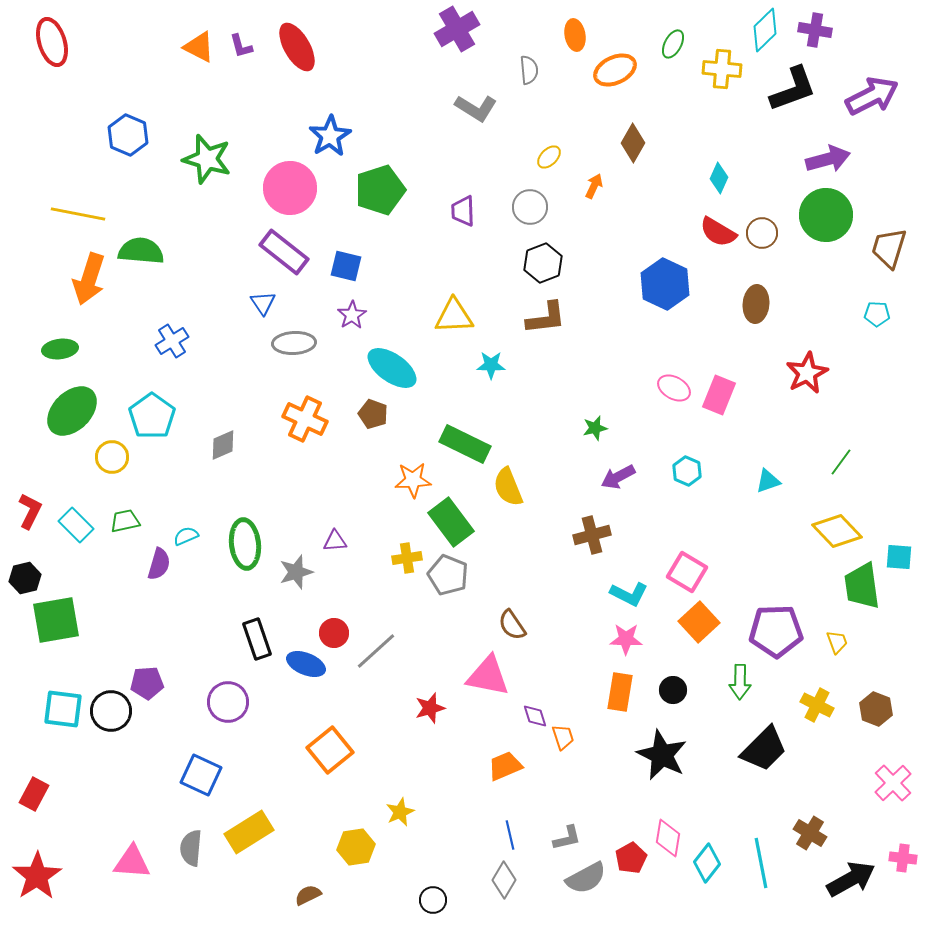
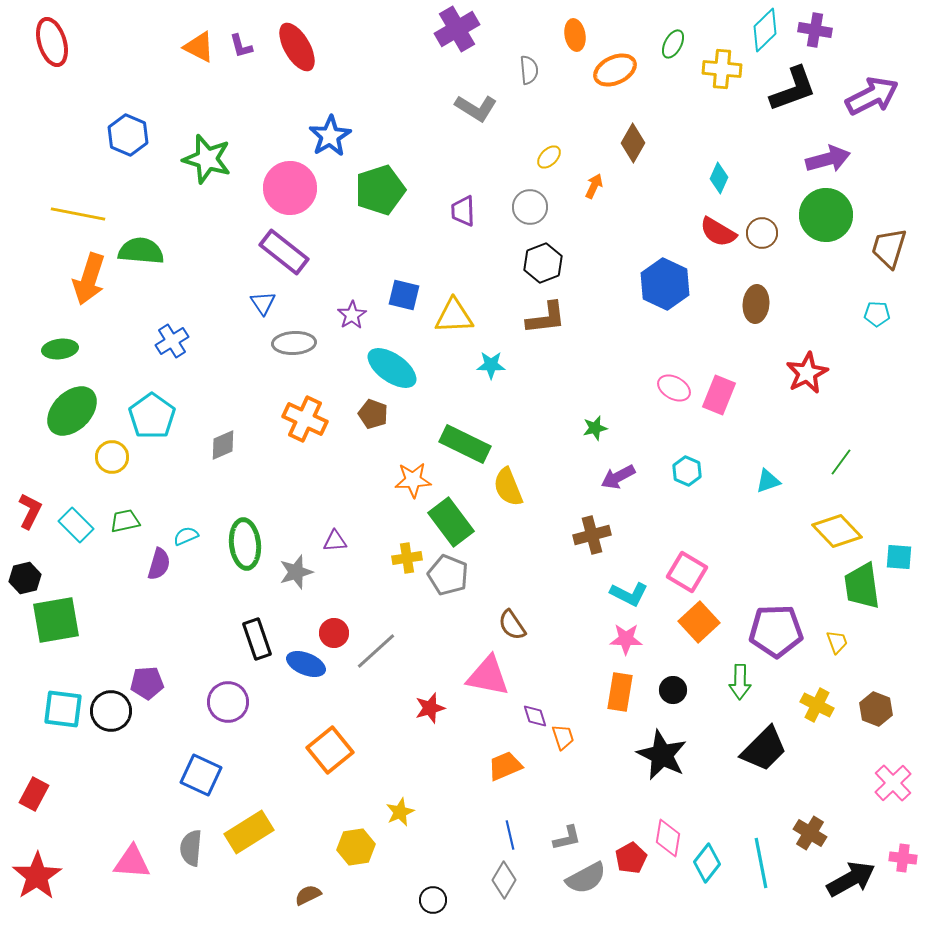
blue square at (346, 266): moved 58 px right, 29 px down
